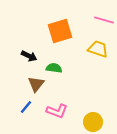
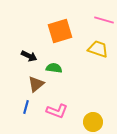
brown triangle: rotated 12 degrees clockwise
blue line: rotated 24 degrees counterclockwise
